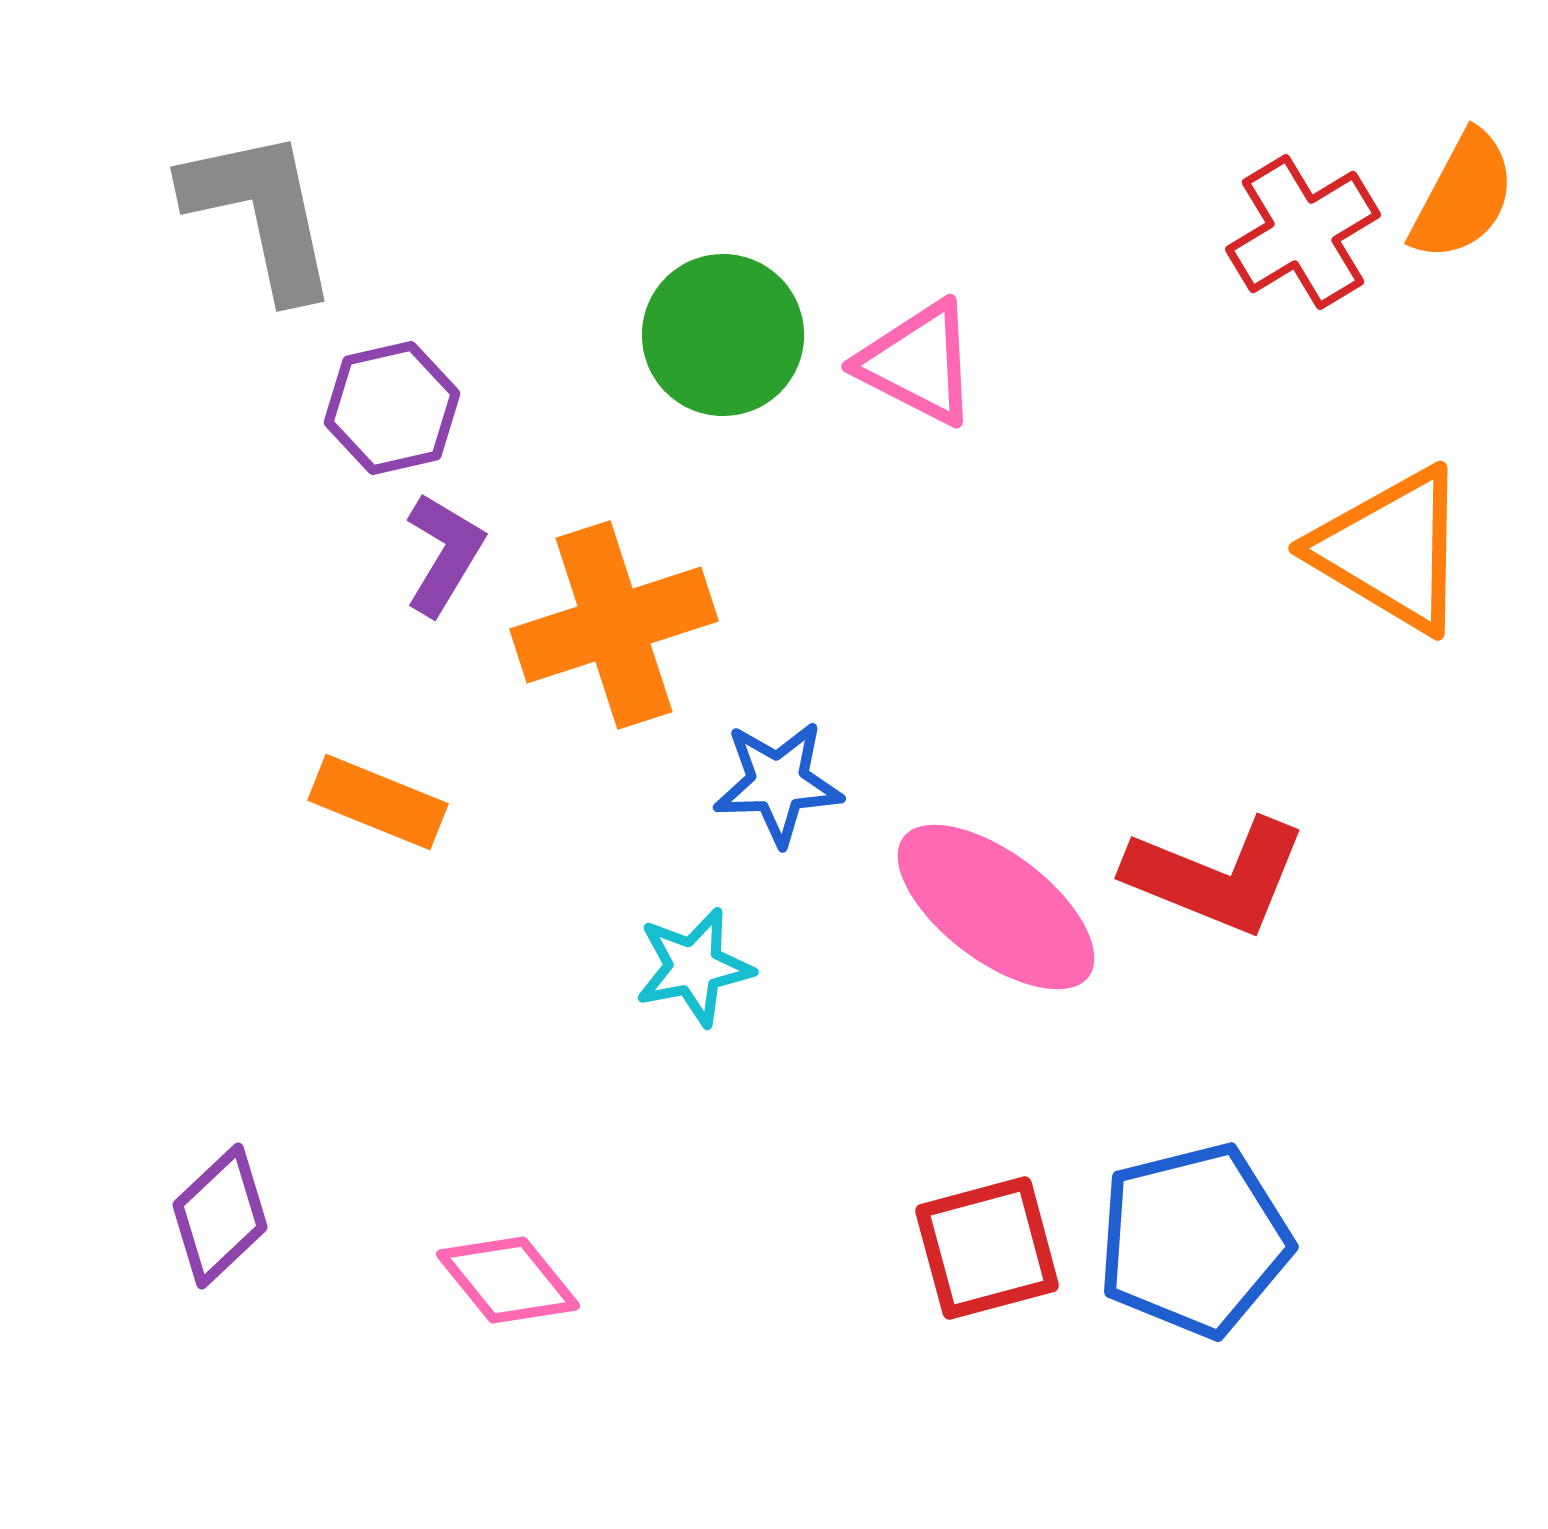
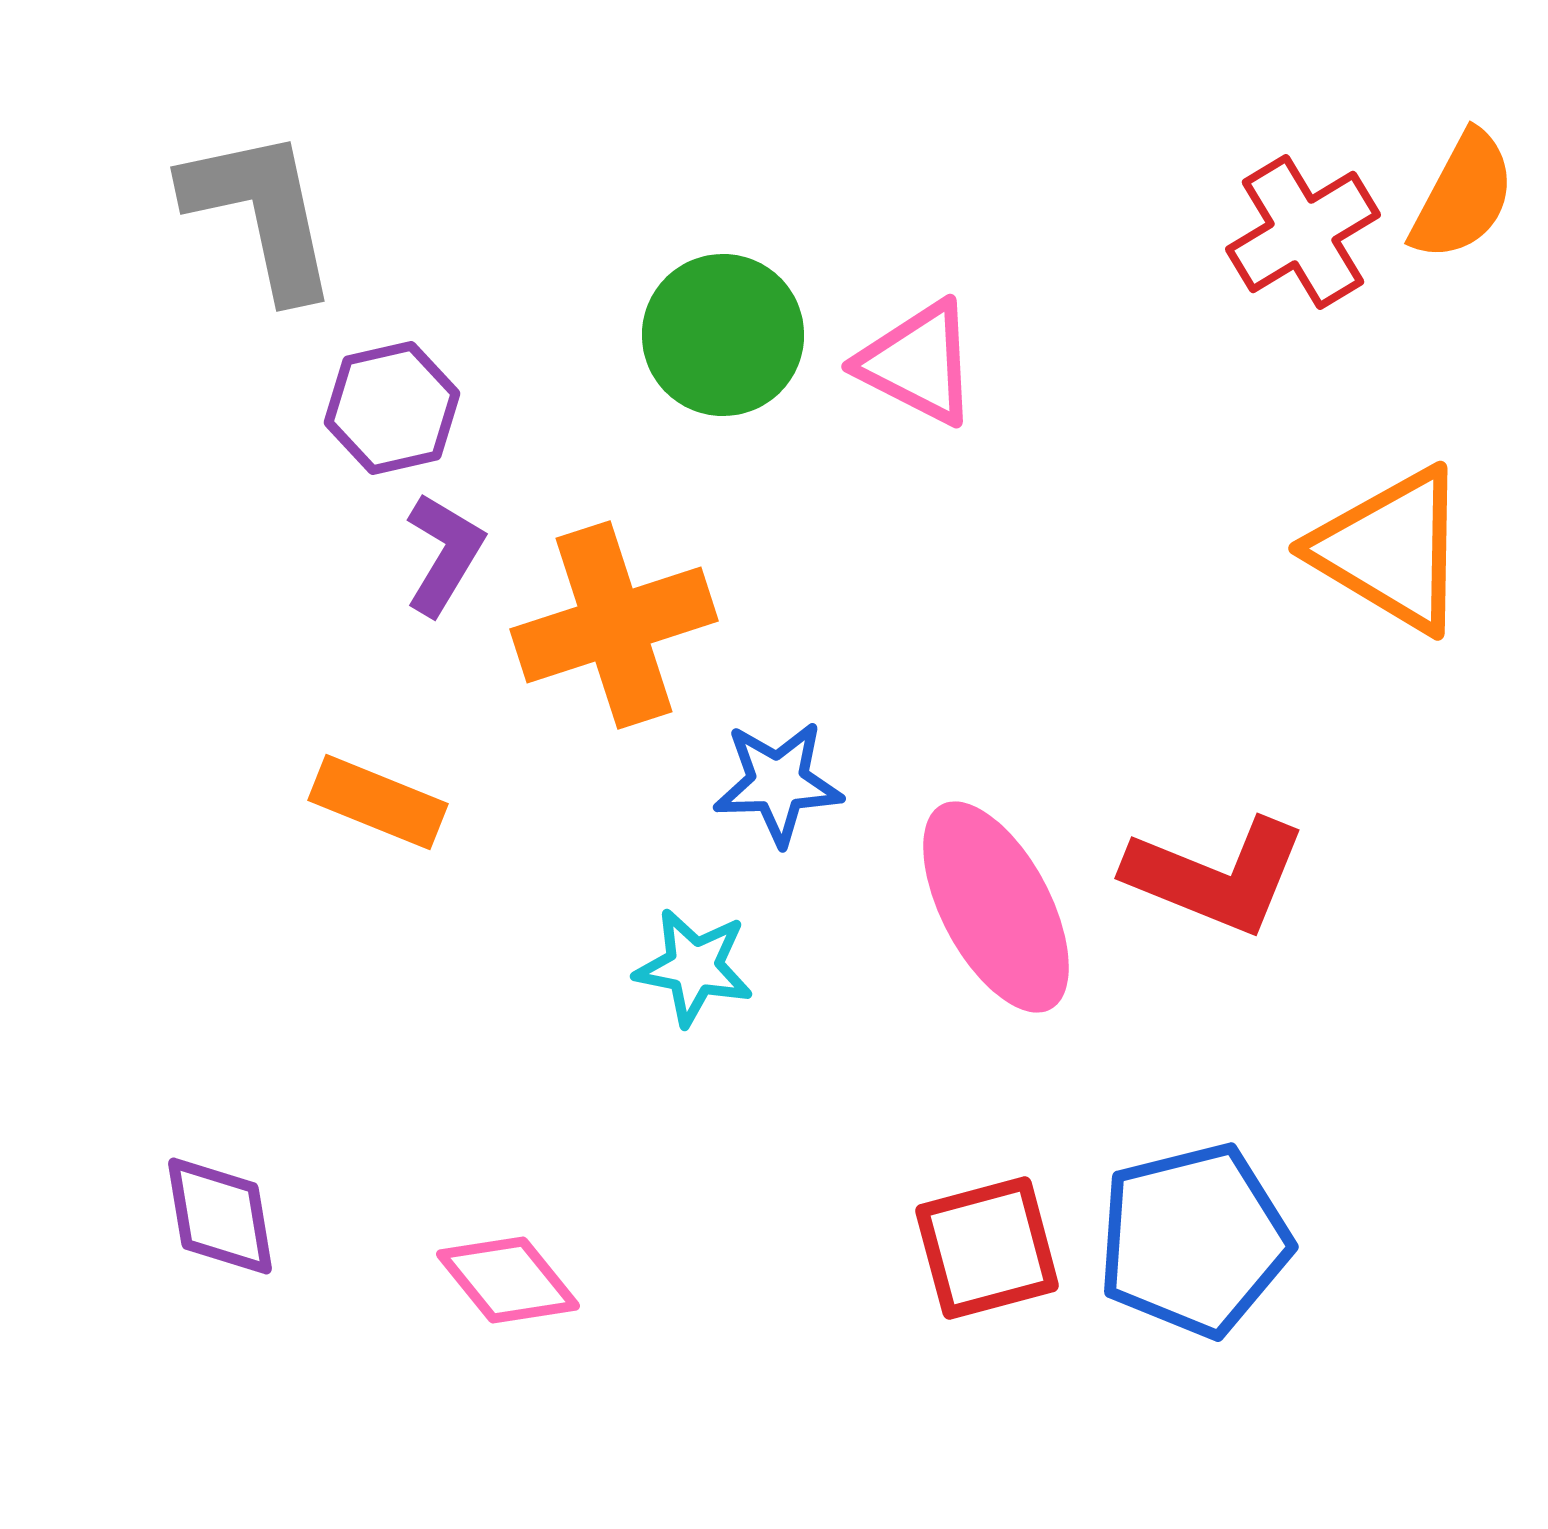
pink ellipse: rotated 25 degrees clockwise
cyan star: rotated 22 degrees clockwise
purple diamond: rotated 56 degrees counterclockwise
